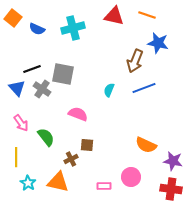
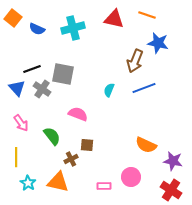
red triangle: moved 3 px down
green semicircle: moved 6 px right, 1 px up
red cross: moved 1 px down; rotated 25 degrees clockwise
